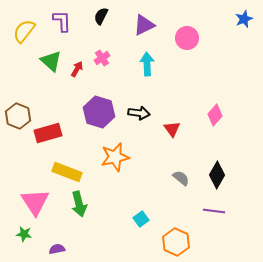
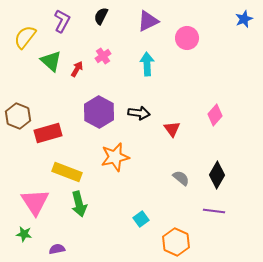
purple L-shape: rotated 30 degrees clockwise
purple triangle: moved 4 px right, 4 px up
yellow semicircle: moved 1 px right, 6 px down
pink cross: moved 1 px right, 2 px up
purple hexagon: rotated 12 degrees clockwise
